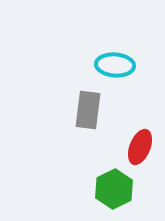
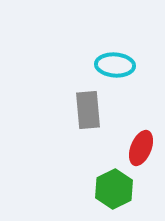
gray rectangle: rotated 12 degrees counterclockwise
red ellipse: moved 1 px right, 1 px down
